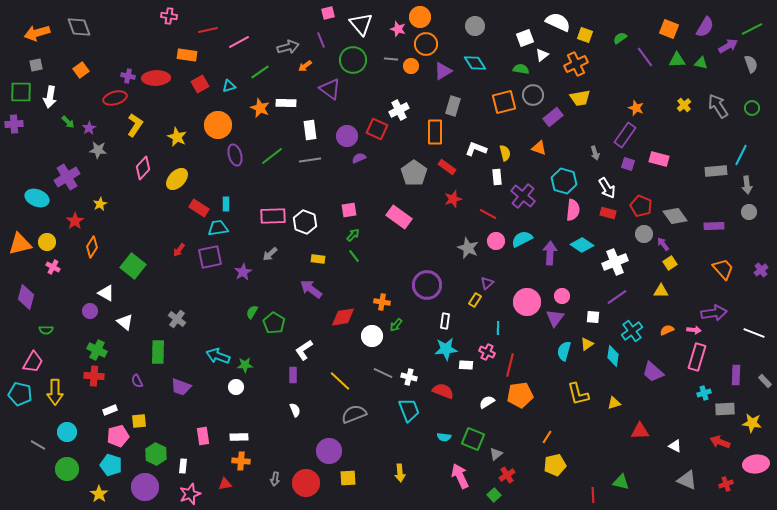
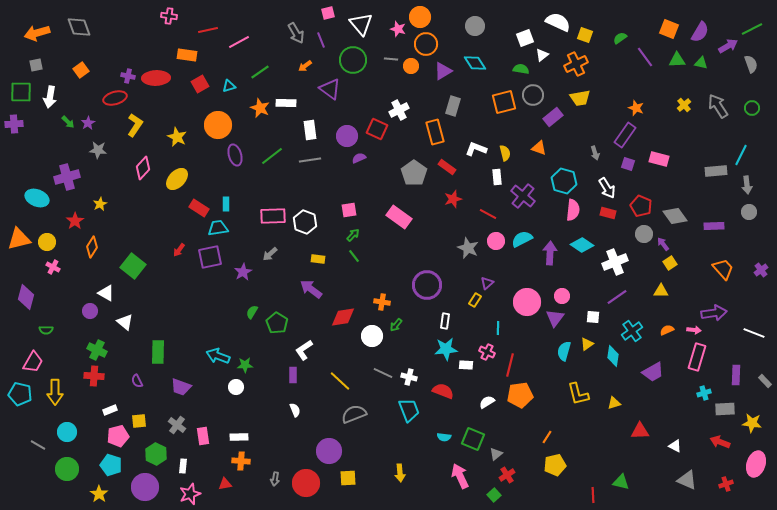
purple semicircle at (705, 27): moved 5 px left, 5 px down
gray arrow at (288, 47): moved 8 px right, 14 px up; rotated 75 degrees clockwise
purple star at (89, 128): moved 1 px left, 5 px up
orange rectangle at (435, 132): rotated 15 degrees counterclockwise
purple cross at (67, 177): rotated 15 degrees clockwise
orange triangle at (20, 244): moved 1 px left, 5 px up
gray cross at (177, 319): moved 106 px down
green pentagon at (274, 323): moved 3 px right
purple trapezoid at (653, 372): rotated 70 degrees counterclockwise
pink ellipse at (756, 464): rotated 65 degrees counterclockwise
